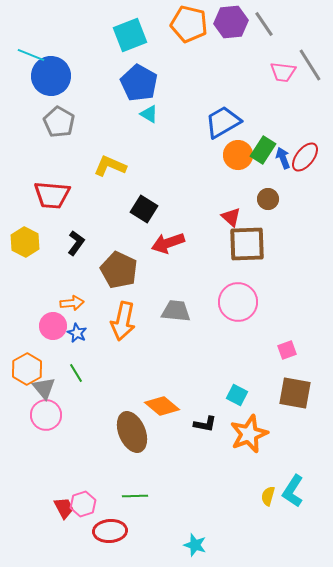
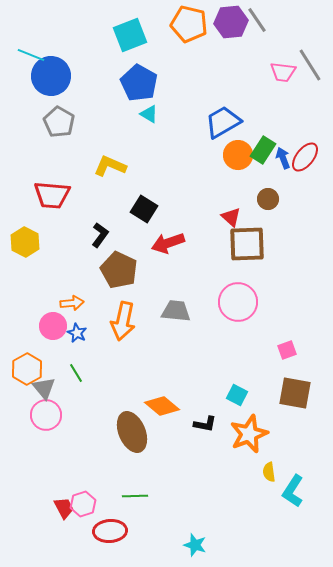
gray line at (264, 24): moved 7 px left, 4 px up
black L-shape at (76, 243): moved 24 px right, 8 px up
yellow semicircle at (268, 496): moved 1 px right, 24 px up; rotated 24 degrees counterclockwise
